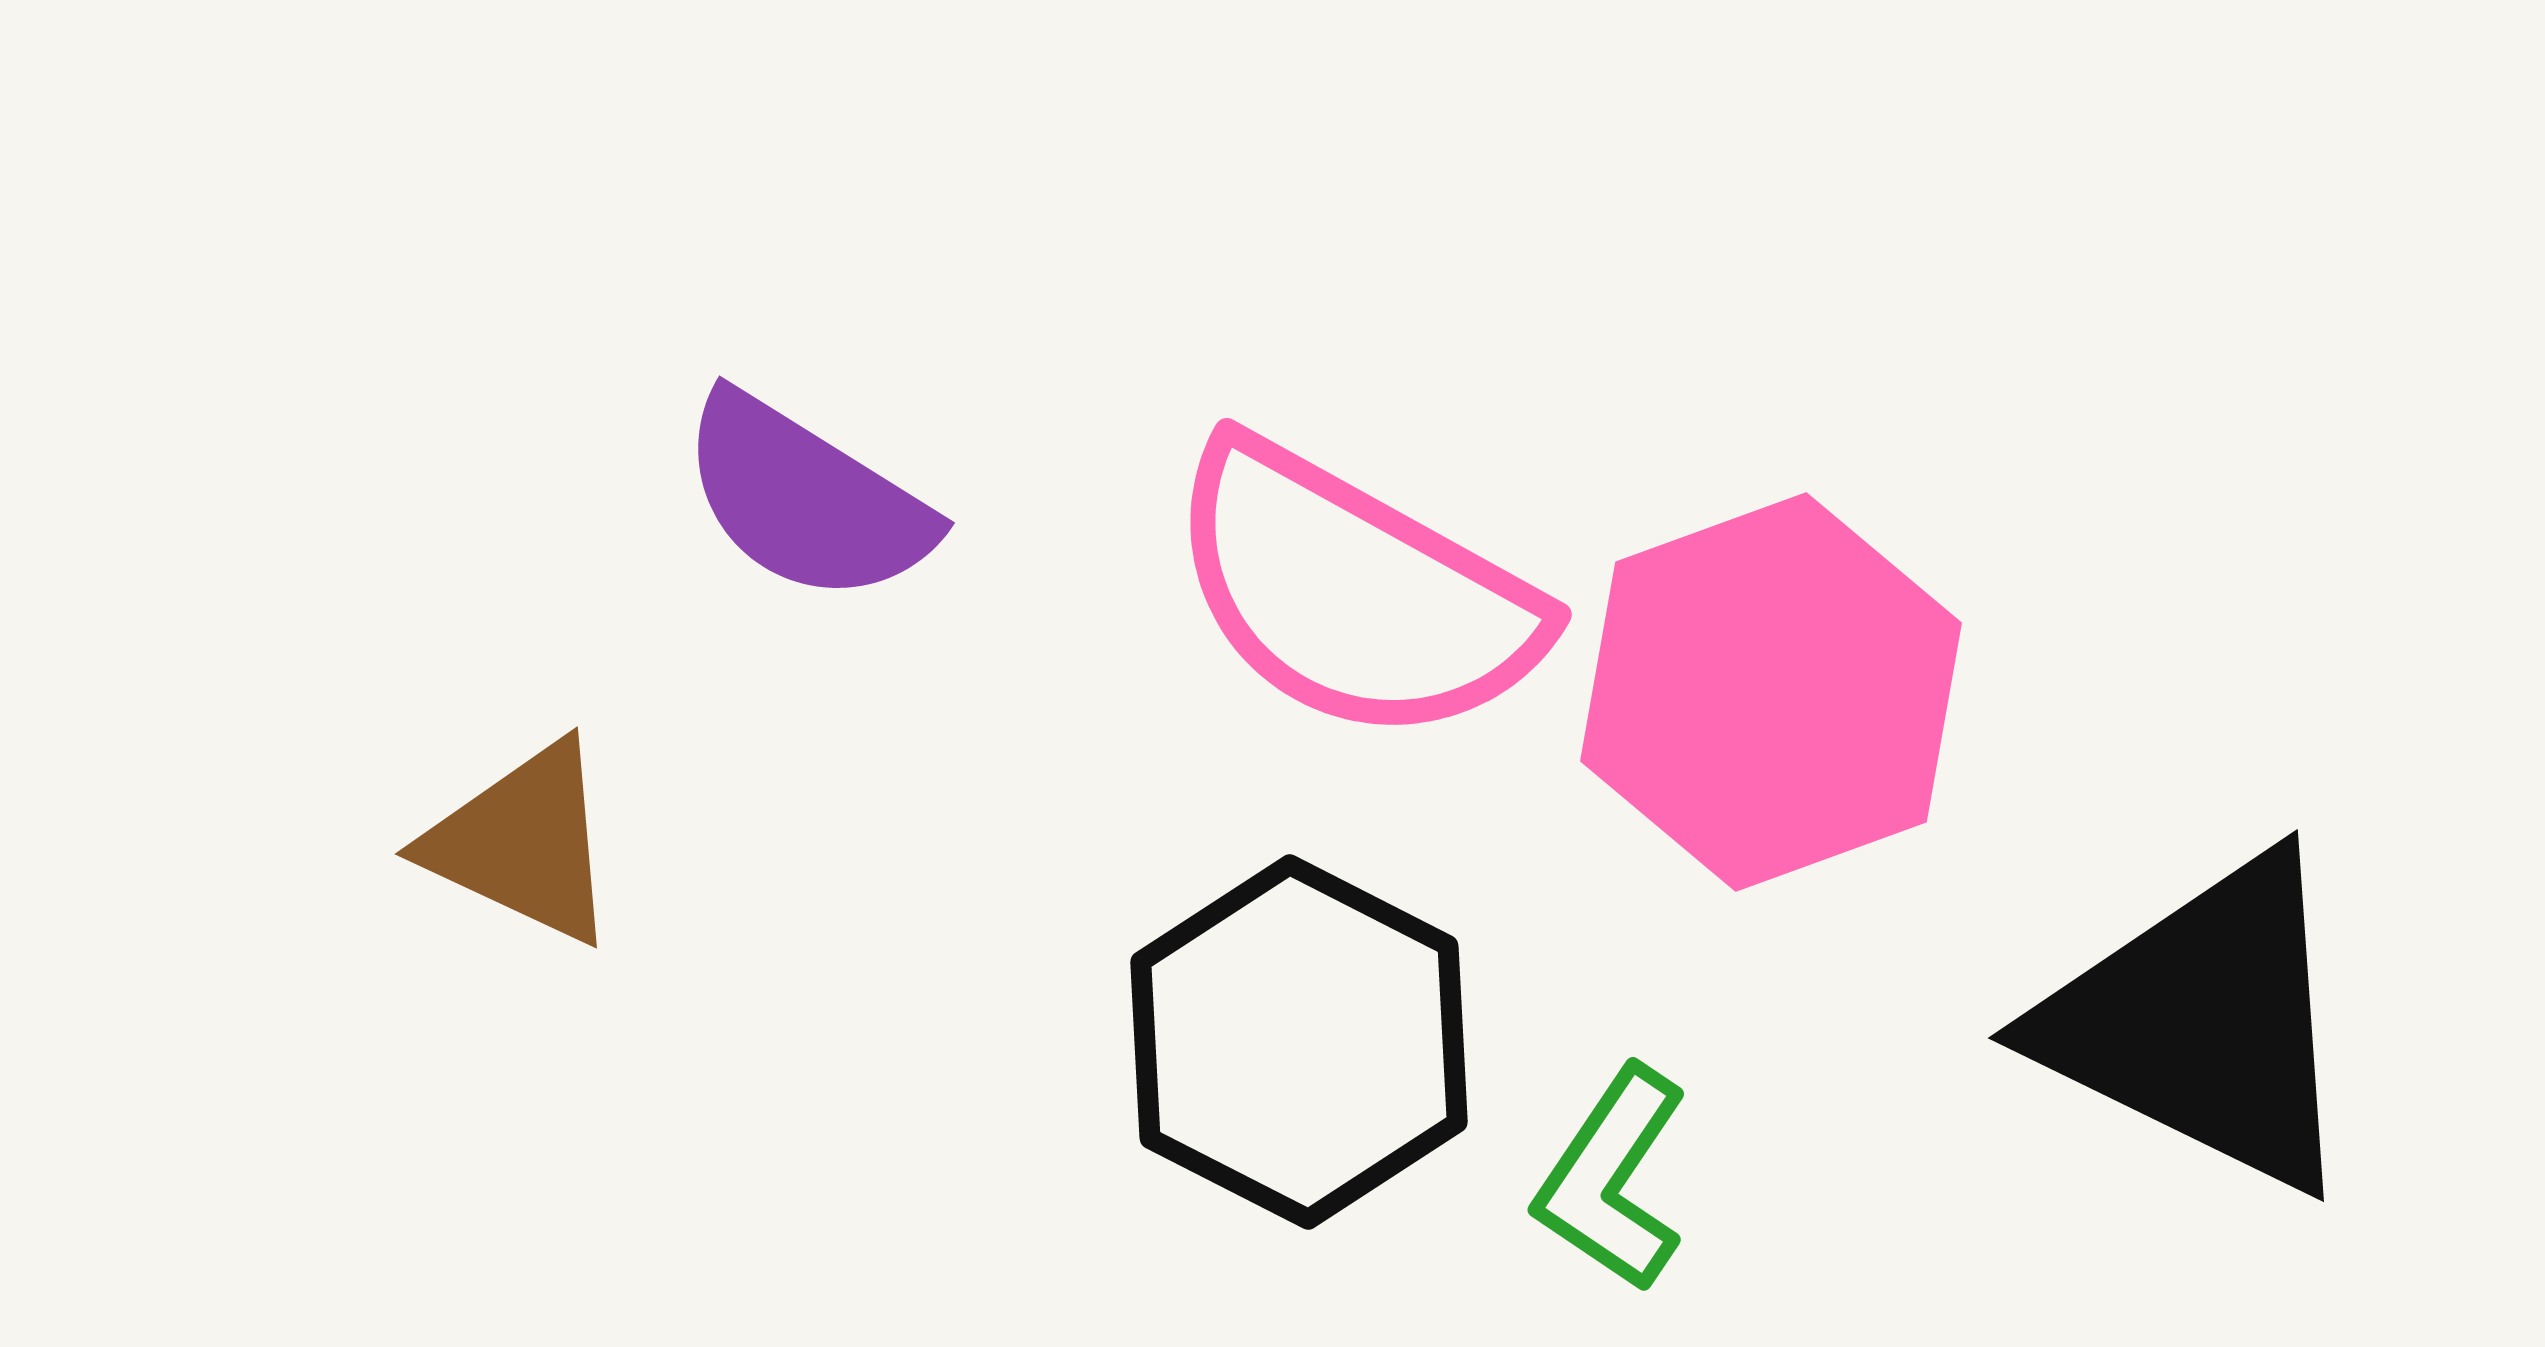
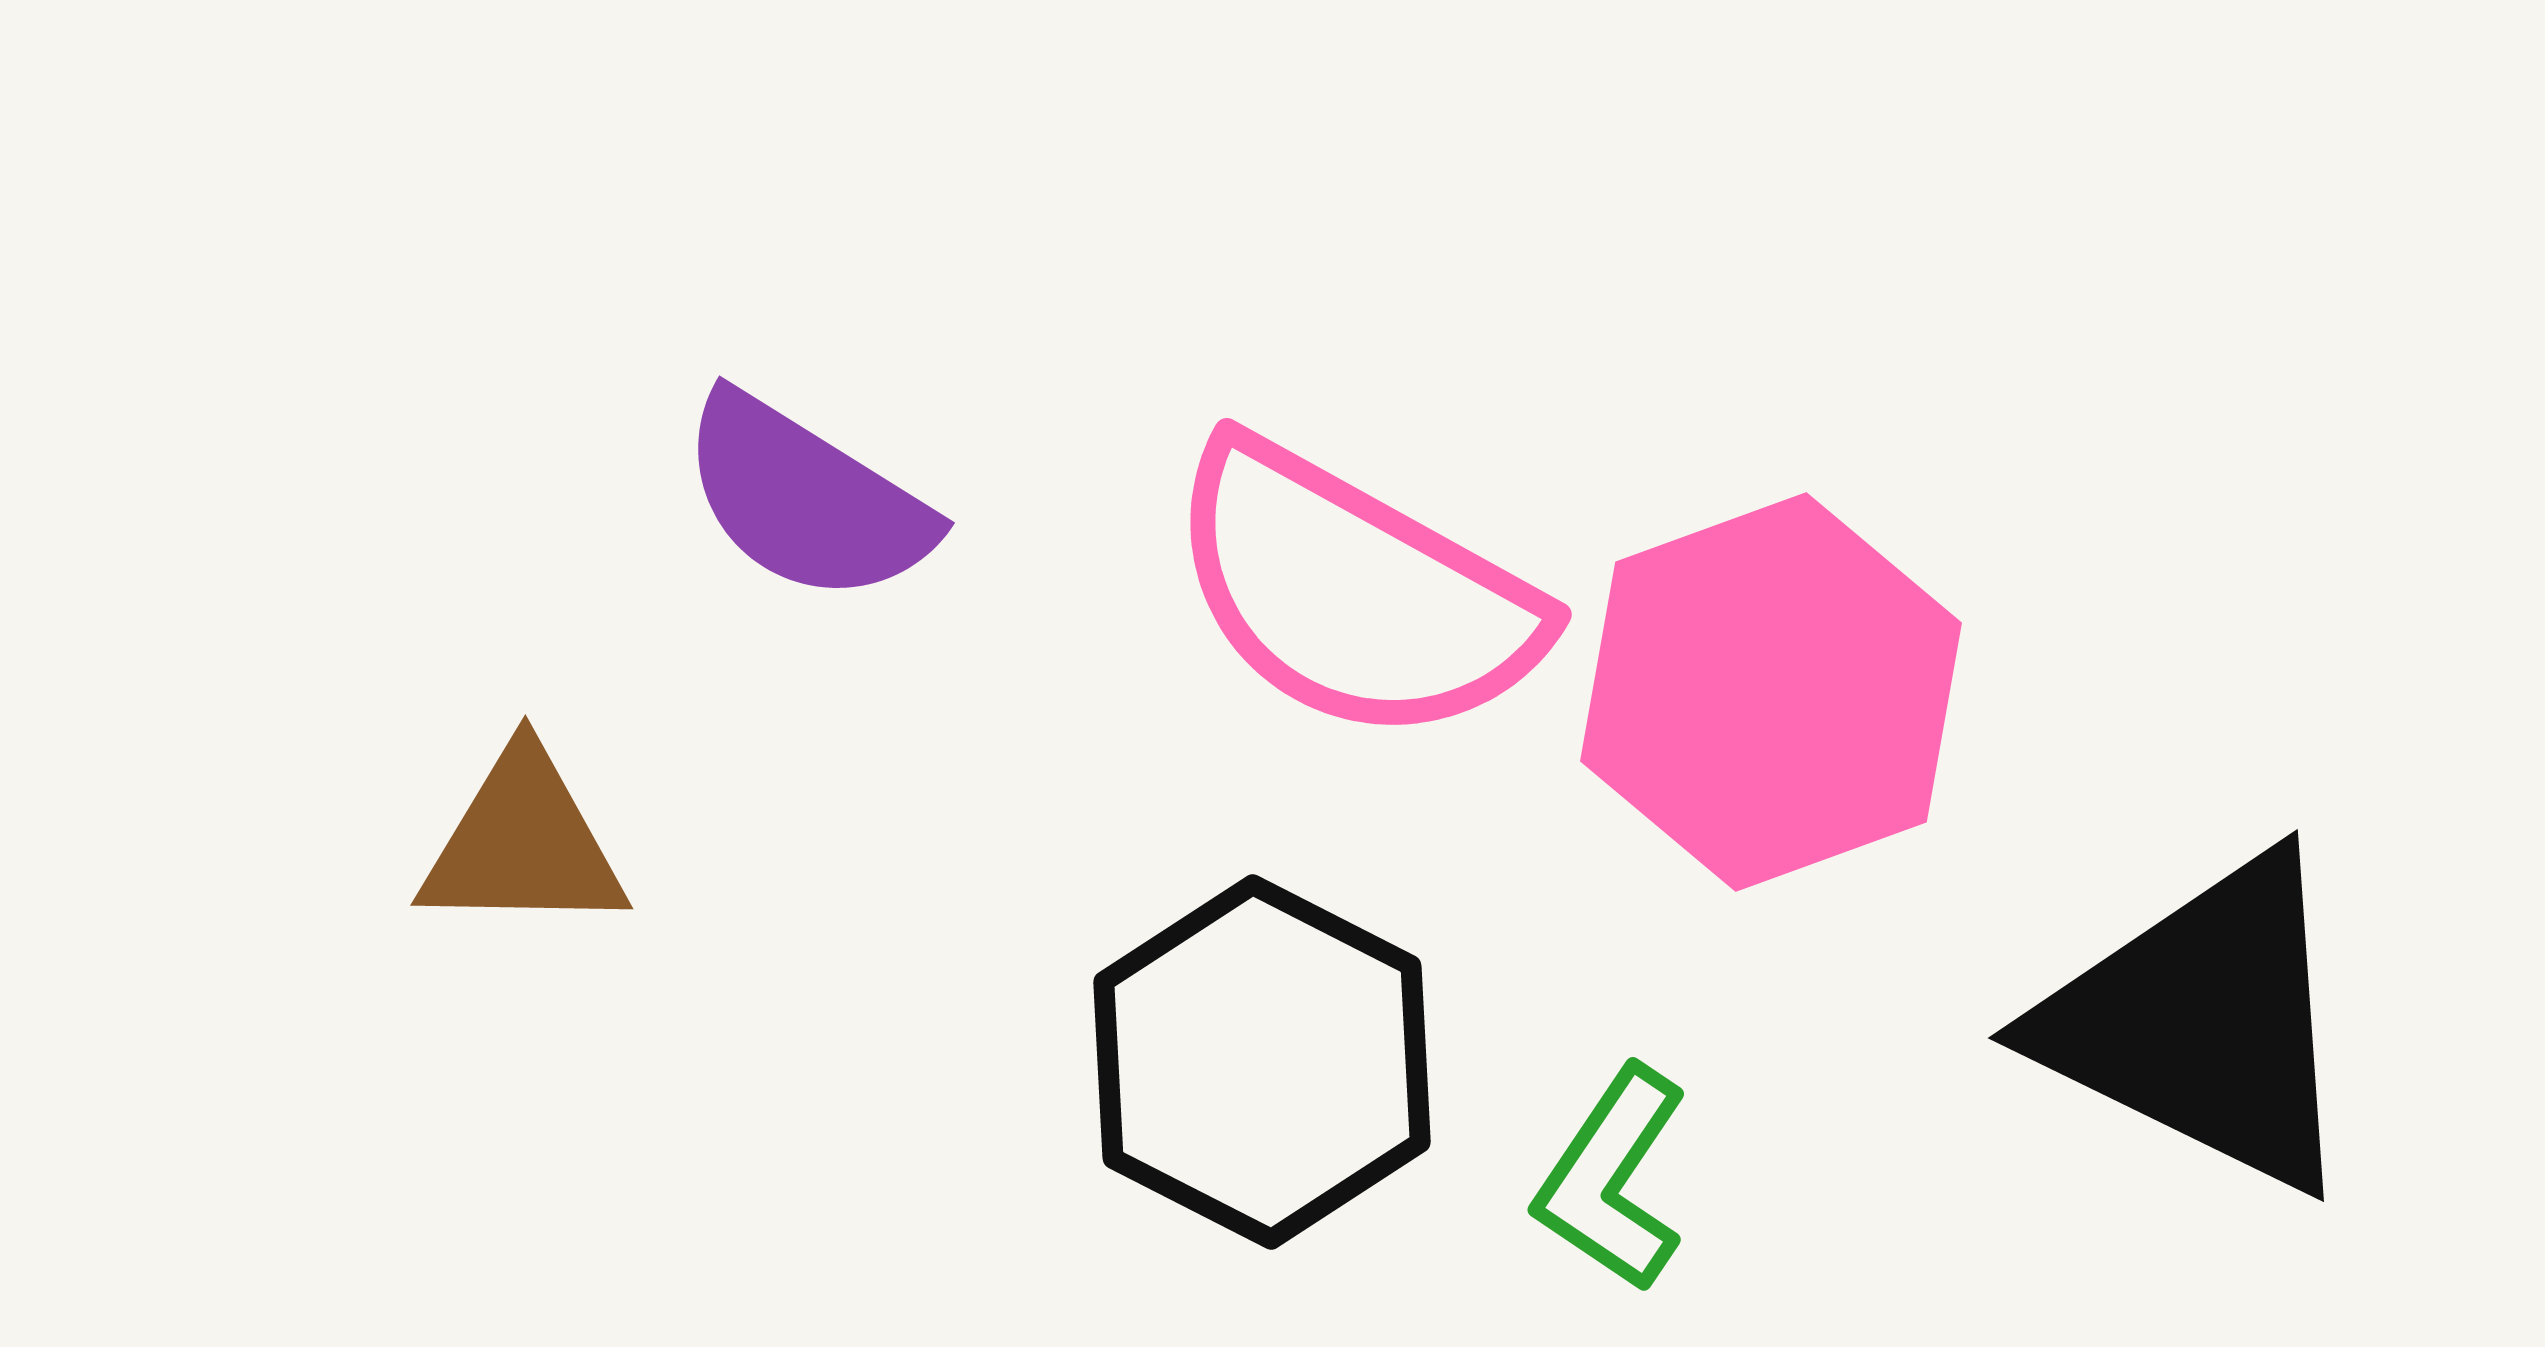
brown triangle: rotated 24 degrees counterclockwise
black hexagon: moved 37 px left, 20 px down
